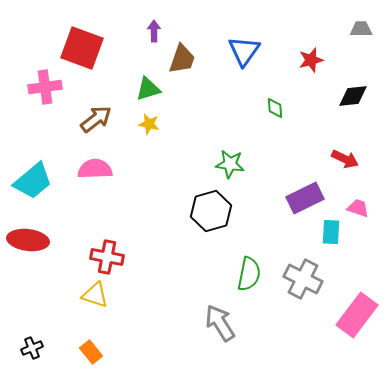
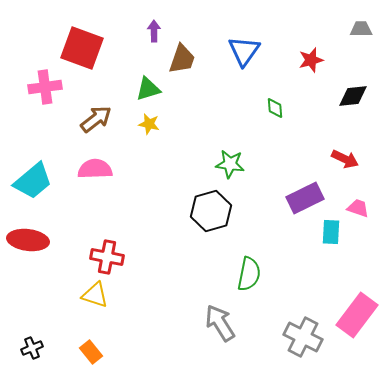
gray cross: moved 58 px down
